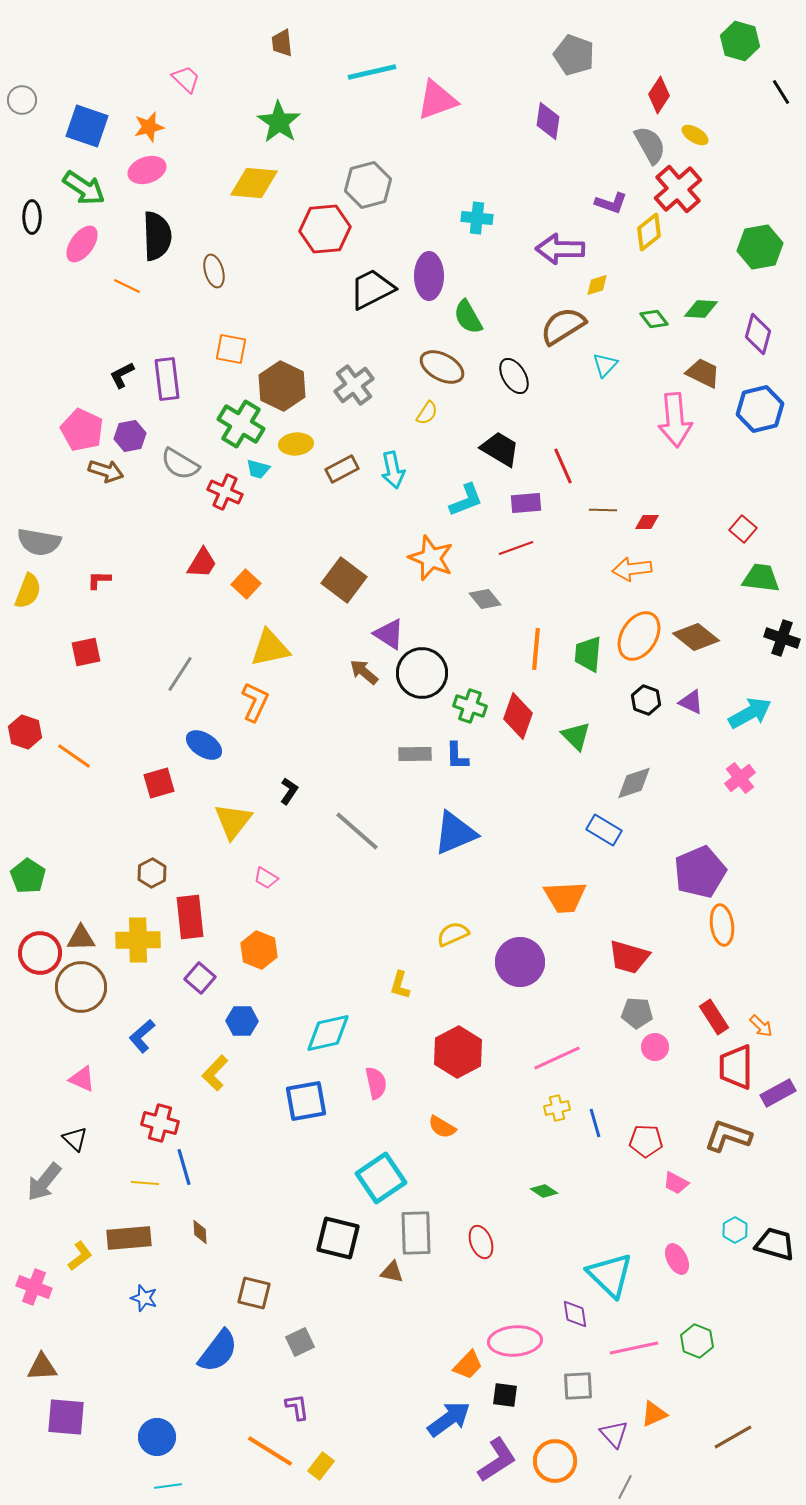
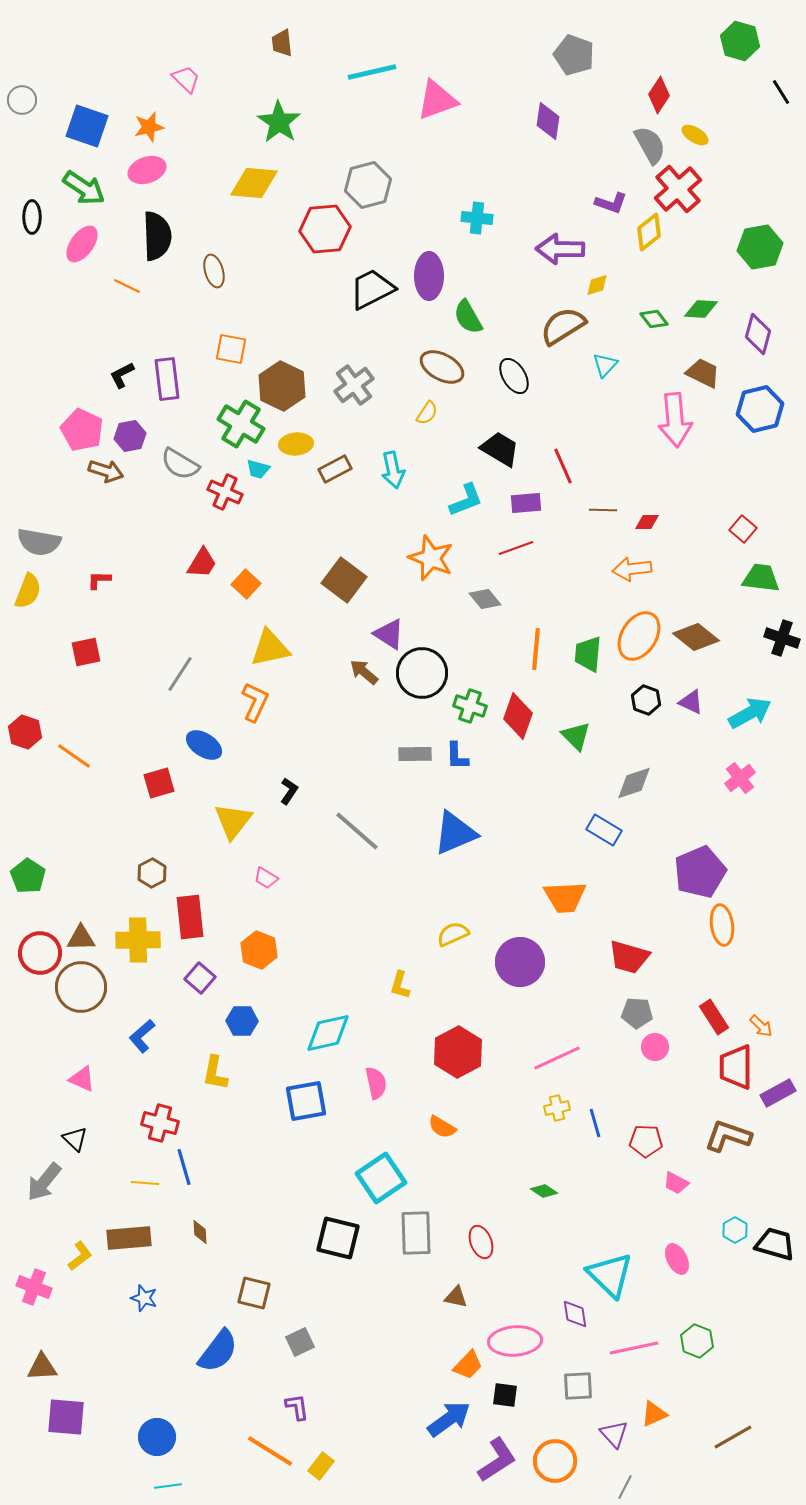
brown rectangle at (342, 469): moved 7 px left
yellow L-shape at (215, 1073): rotated 33 degrees counterclockwise
brown triangle at (392, 1272): moved 64 px right, 25 px down
